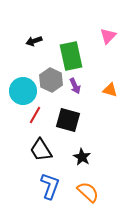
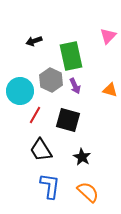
cyan circle: moved 3 px left
blue L-shape: rotated 12 degrees counterclockwise
